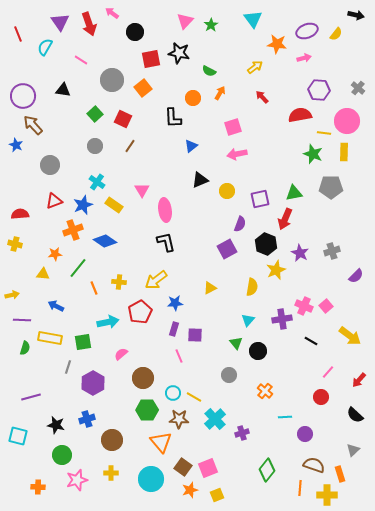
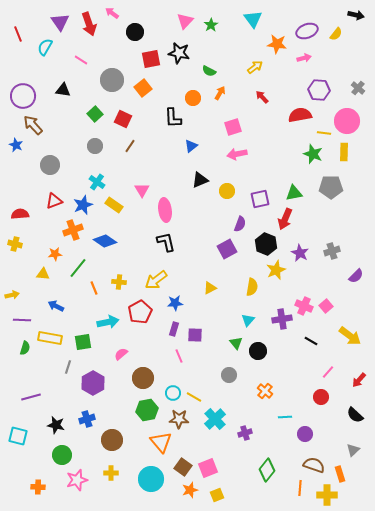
green hexagon at (147, 410): rotated 10 degrees counterclockwise
purple cross at (242, 433): moved 3 px right
